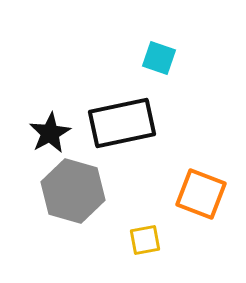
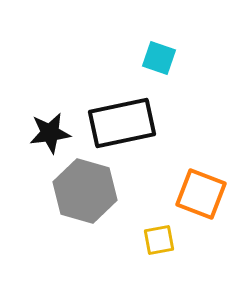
black star: rotated 21 degrees clockwise
gray hexagon: moved 12 px right
yellow square: moved 14 px right
